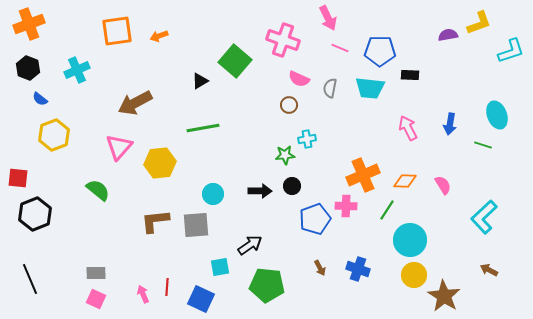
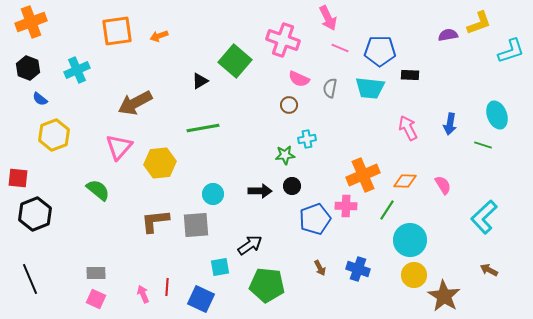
orange cross at (29, 24): moved 2 px right, 2 px up
